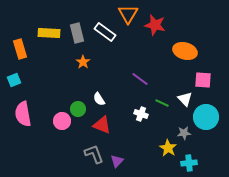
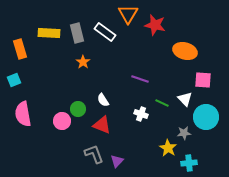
purple line: rotated 18 degrees counterclockwise
white semicircle: moved 4 px right, 1 px down
